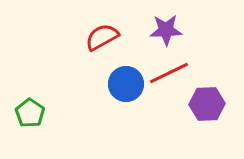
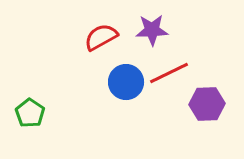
purple star: moved 14 px left
red semicircle: moved 1 px left
blue circle: moved 2 px up
